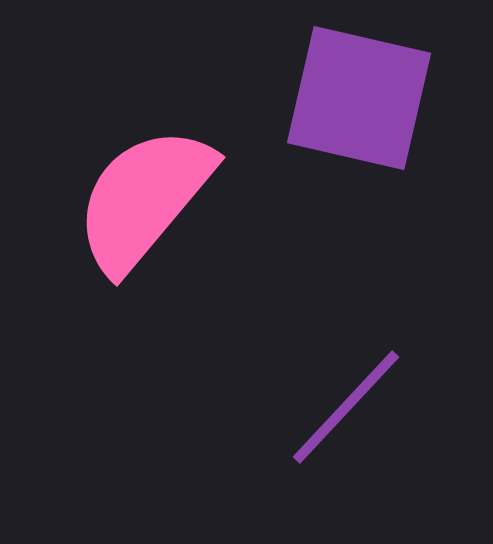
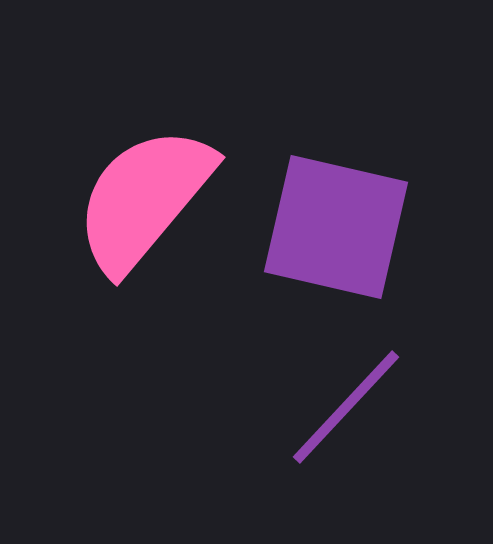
purple square: moved 23 px left, 129 px down
